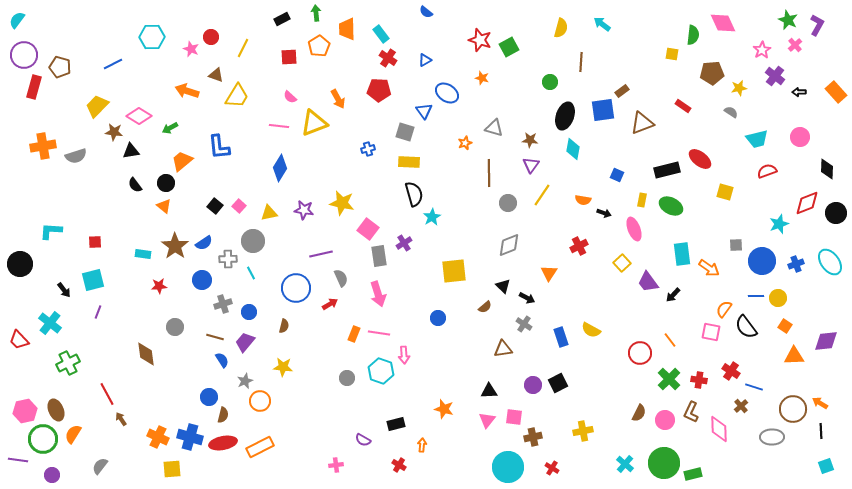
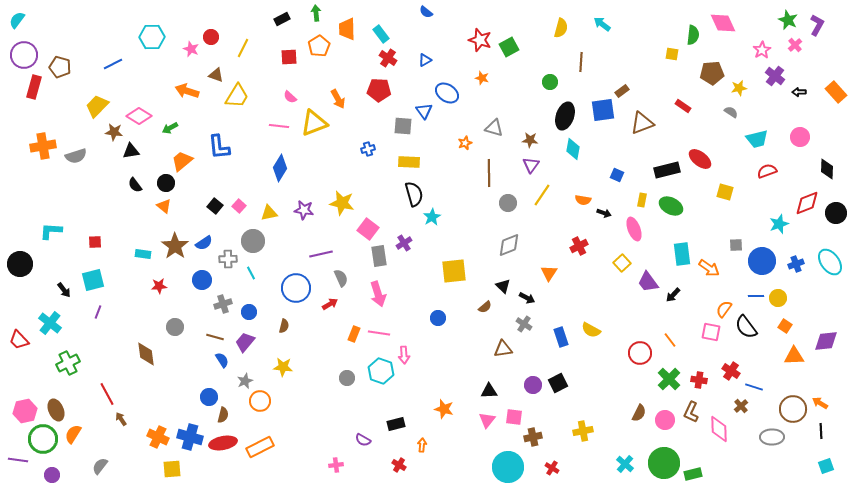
gray square at (405, 132): moved 2 px left, 6 px up; rotated 12 degrees counterclockwise
